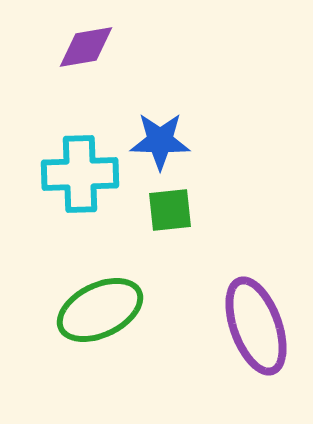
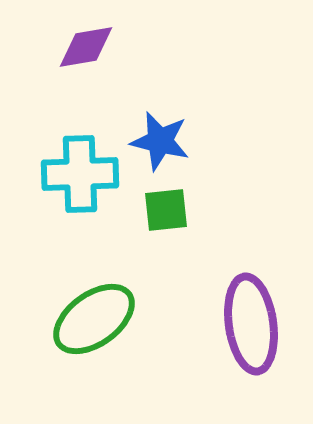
blue star: rotated 12 degrees clockwise
green square: moved 4 px left
green ellipse: moved 6 px left, 9 px down; rotated 10 degrees counterclockwise
purple ellipse: moved 5 px left, 2 px up; rotated 12 degrees clockwise
